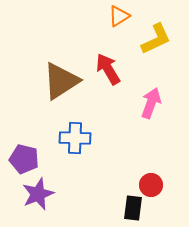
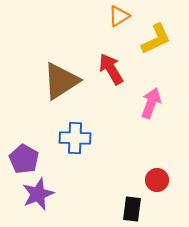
red arrow: moved 3 px right
purple pentagon: rotated 16 degrees clockwise
red circle: moved 6 px right, 5 px up
black rectangle: moved 1 px left, 1 px down
